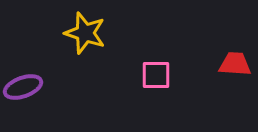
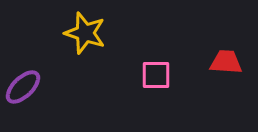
red trapezoid: moved 9 px left, 2 px up
purple ellipse: rotated 24 degrees counterclockwise
